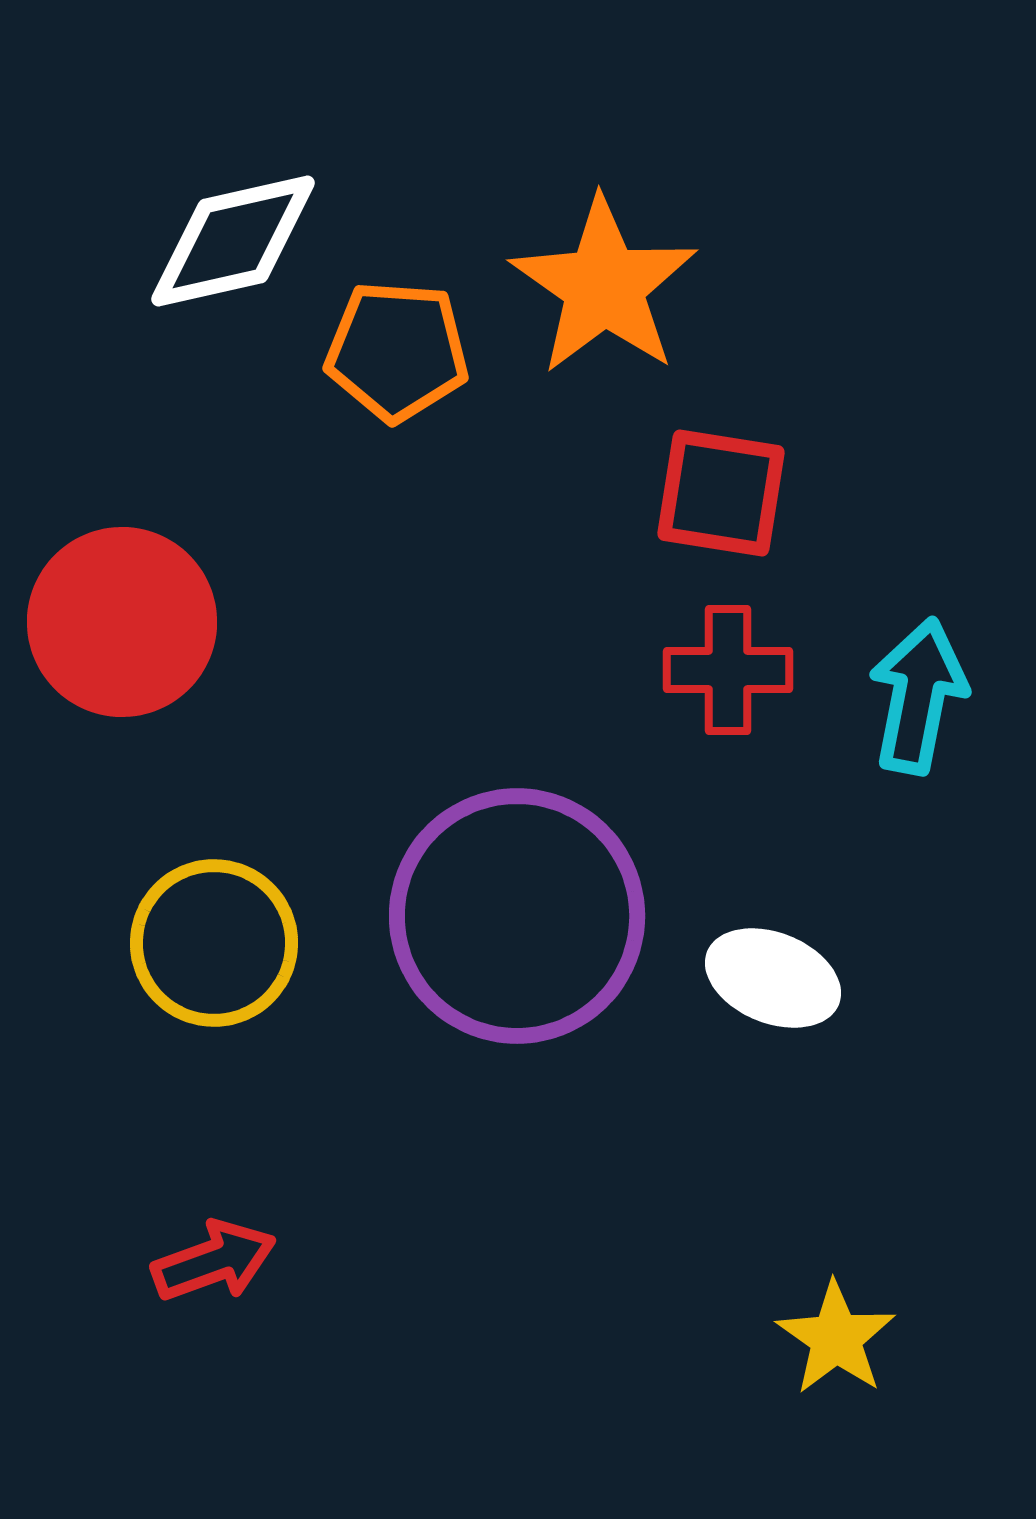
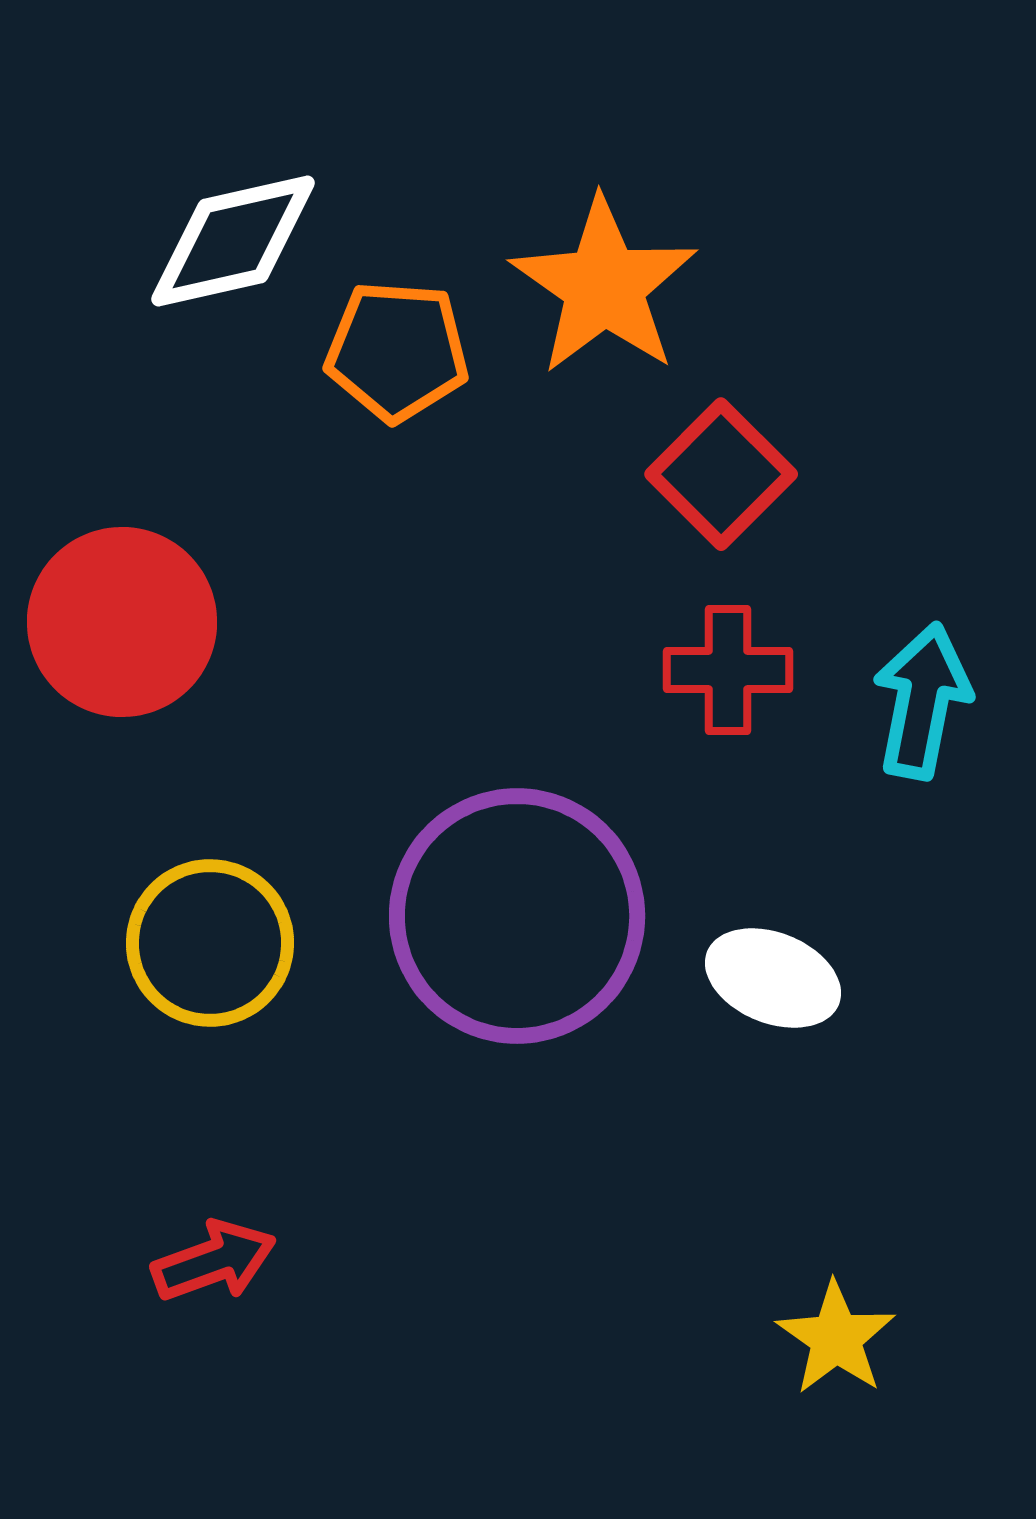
red square: moved 19 px up; rotated 36 degrees clockwise
cyan arrow: moved 4 px right, 5 px down
yellow circle: moved 4 px left
